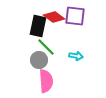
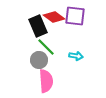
black rectangle: rotated 35 degrees counterclockwise
